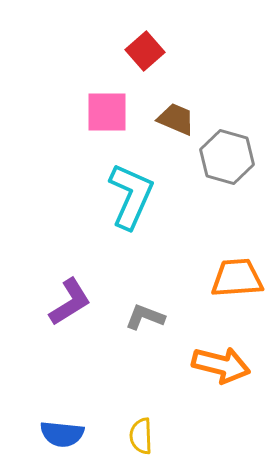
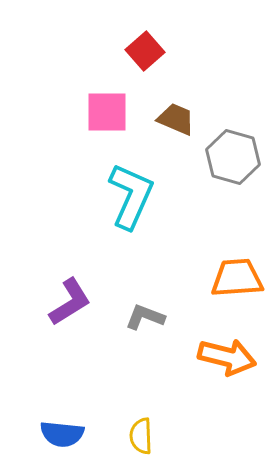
gray hexagon: moved 6 px right
orange arrow: moved 6 px right, 8 px up
